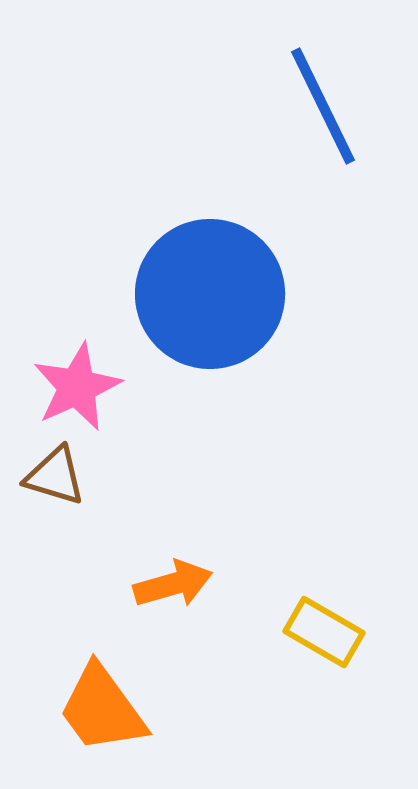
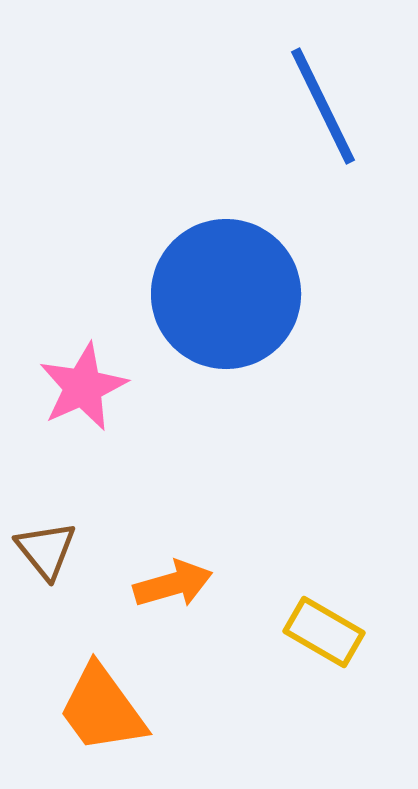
blue circle: moved 16 px right
pink star: moved 6 px right
brown triangle: moved 9 px left, 74 px down; rotated 34 degrees clockwise
